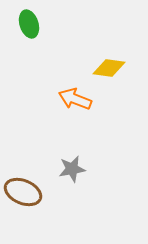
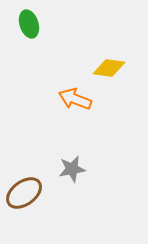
brown ellipse: moved 1 px right, 1 px down; rotated 60 degrees counterclockwise
